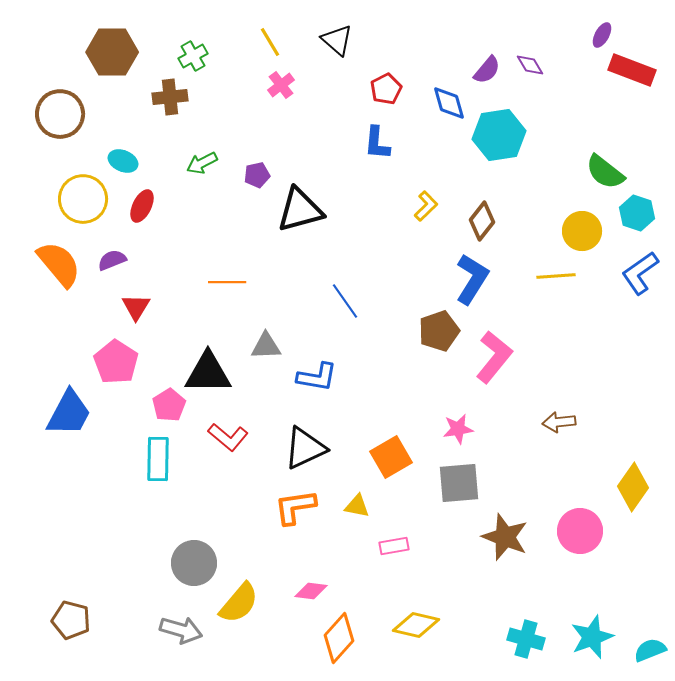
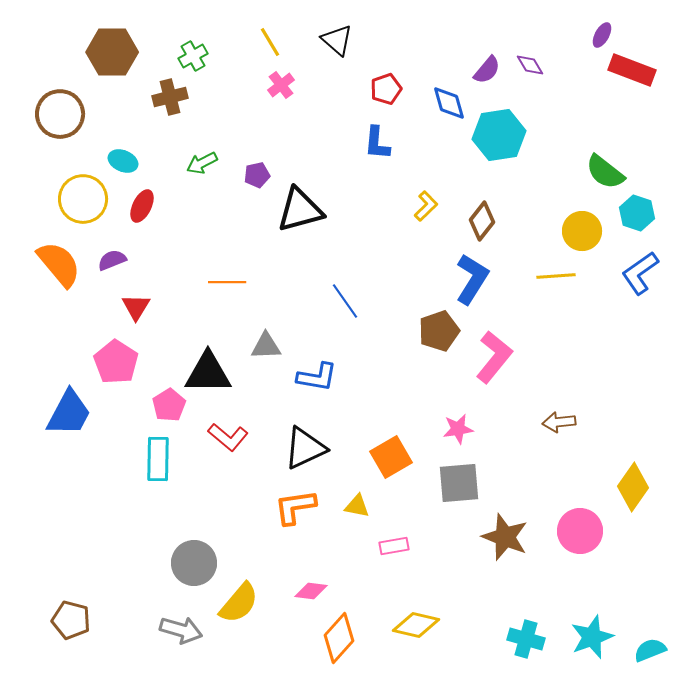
red pentagon at (386, 89): rotated 8 degrees clockwise
brown cross at (170, 97): rotated 8 degrees counterclockwise
